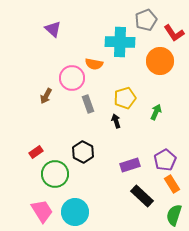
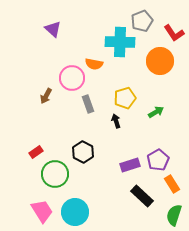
gray pentagon: moved 4 px left, 1 px down
green arrow: rotated 35 degrees clockwise
purple pentagon: moved 7 px left
